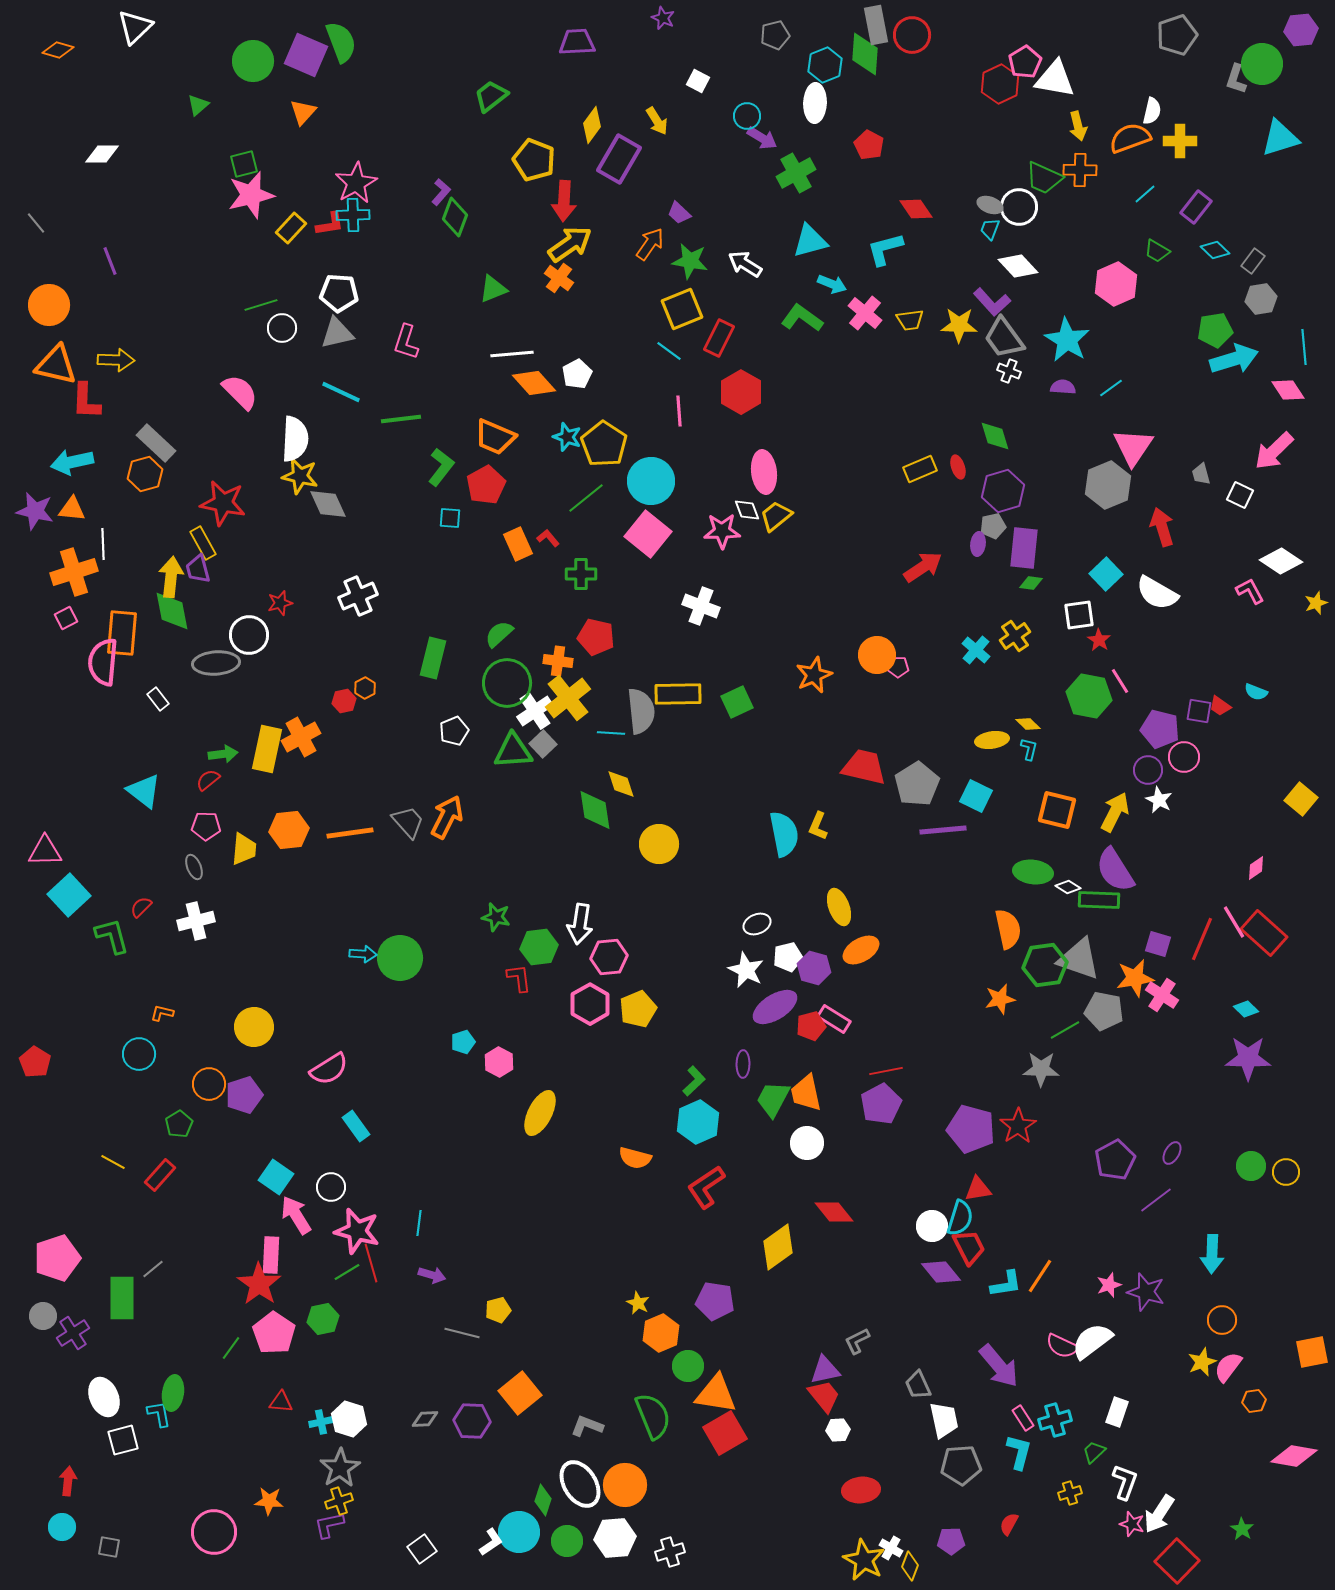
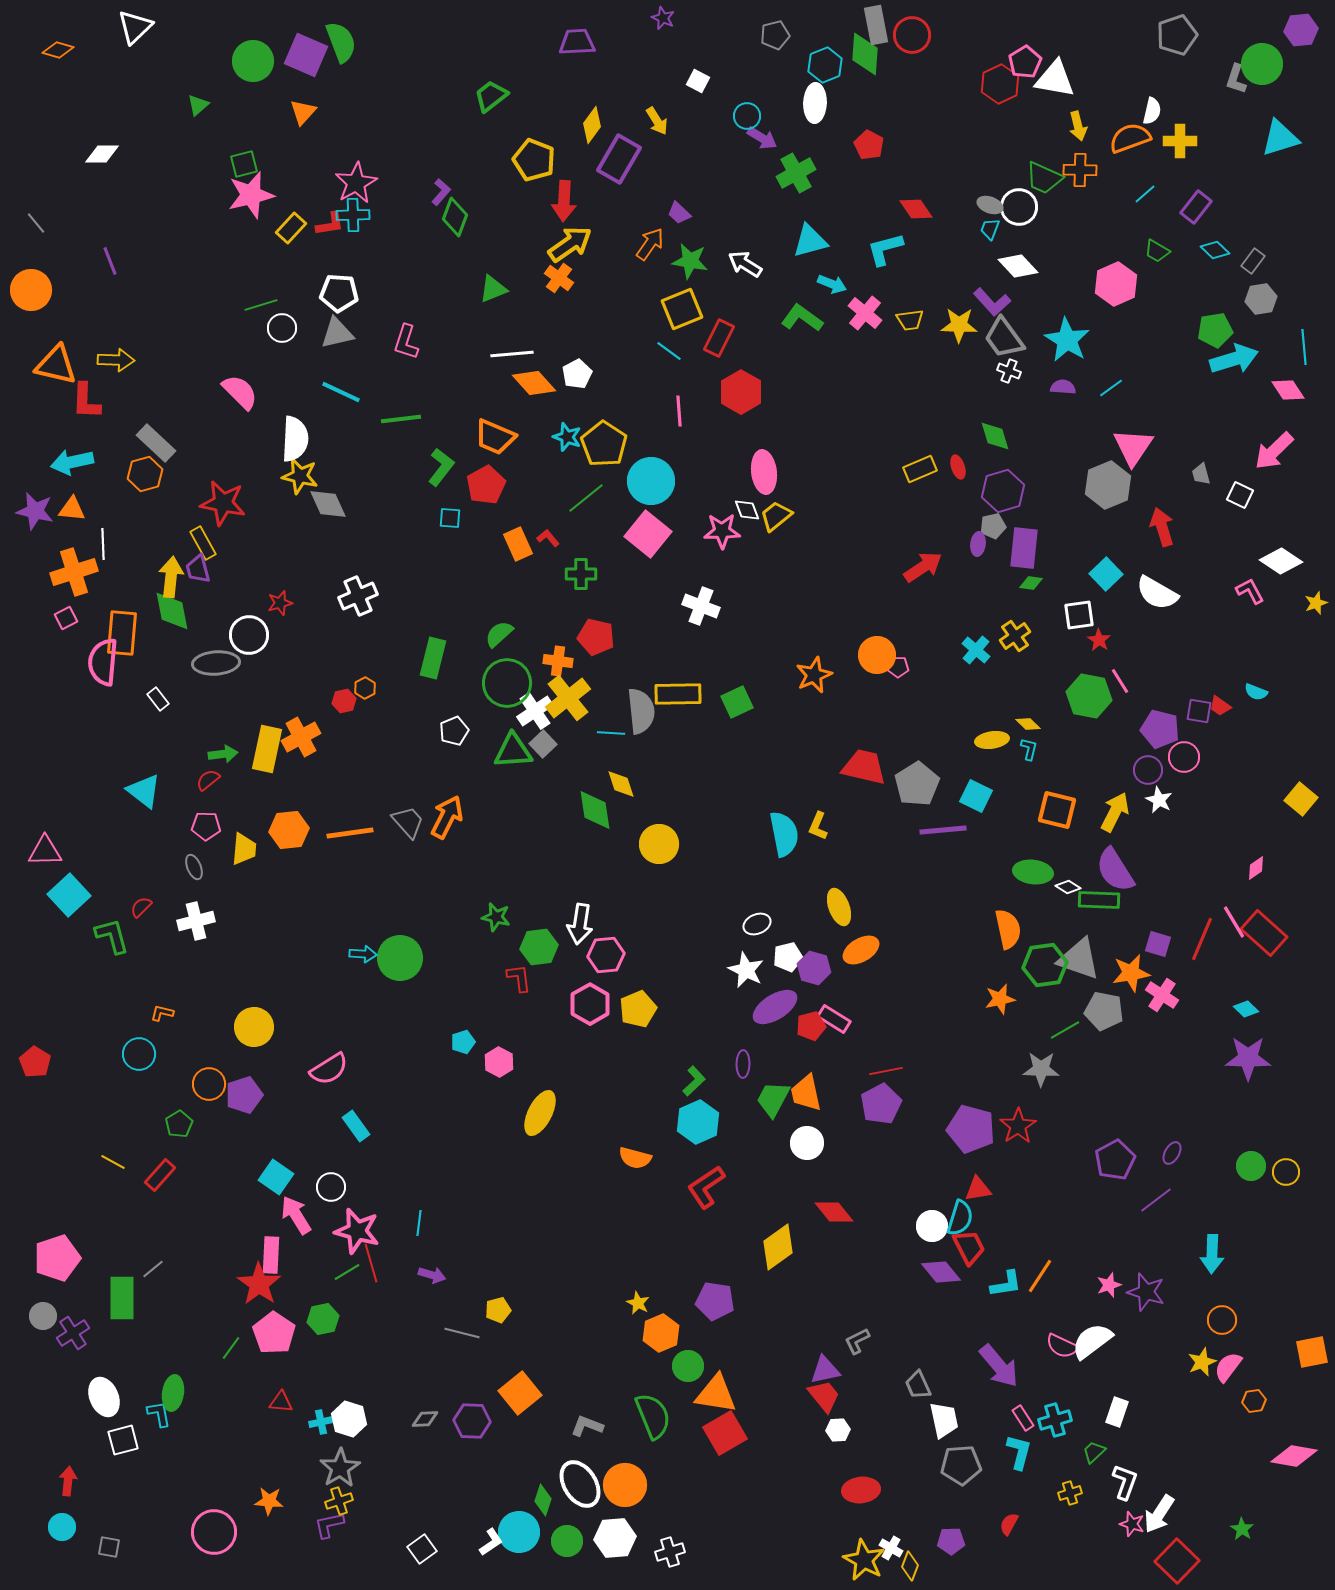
orange circle at (49, 305): moved 18 px left, 15 px up
pink hexagon at (609, 957): moved 3 px left, 2 px up
orange star at (1135, 978): moved 4 px left, 5 px up
